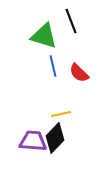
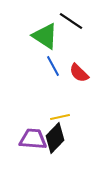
black line: rotated 35 degrees counterclockwise
green triangle: moved 1 px right; rotated 16 degrees clockwise
blue line: rotated 15 degrees counterclockwise
yellow line: moved 1 px left, 3 px down
purple trapezoid: moved 2 px up
